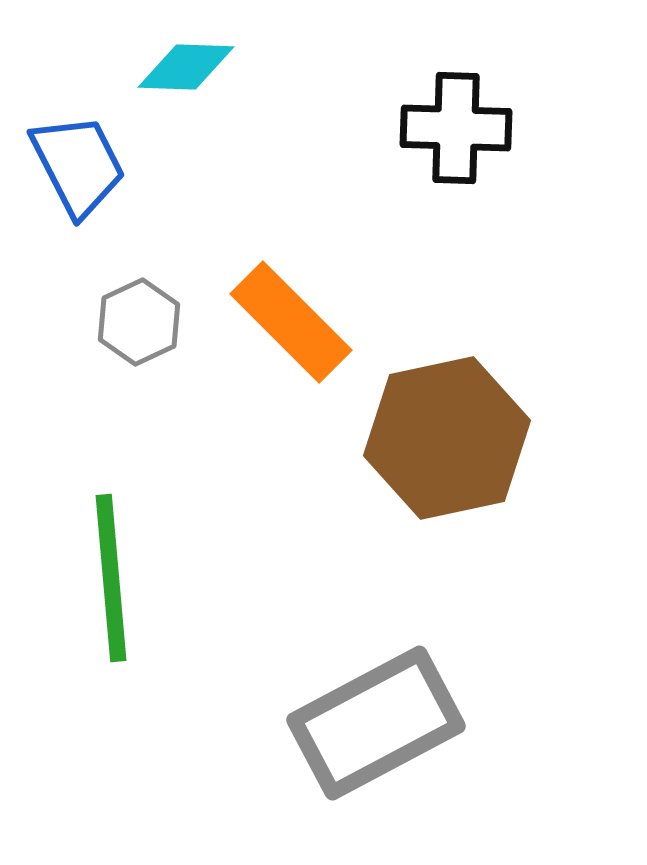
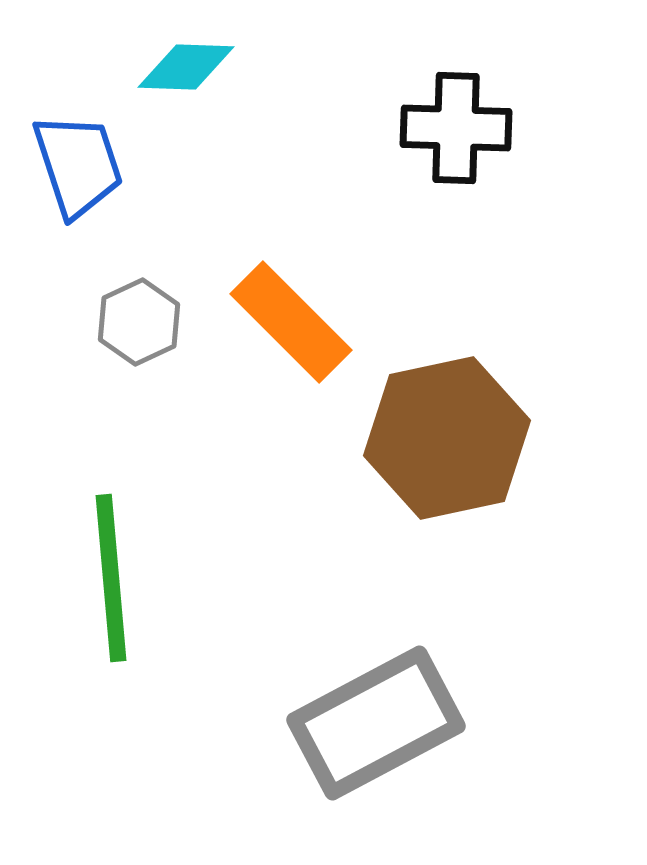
blue trapezoid: rotated 9 degrees clockwise
